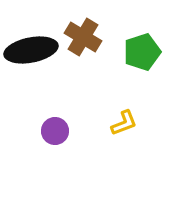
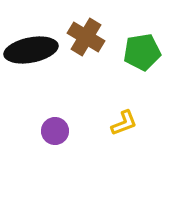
brown cross: moved 3 px right
green pentagon: rotated 9 degrees clockwise
